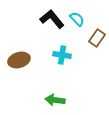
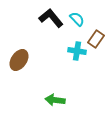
black L-shape: moved 1 px left, 1 px up
brown rectangle: moved 1 px left, 1 px down
cyan cross: moved 15 px right, 4 px up
brown ellipse: rotated 40 degrees counterclockwise
